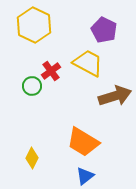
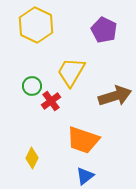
yellow hexagon: moved 2 px right
yellow trapezoid: moved 17 px left, 9 px down; rotated 88 degrees counterclockwise
red cross: moved 30 px down
orange trapezoid: moved 2 px up; rotated 12 degrees counterclockwise
